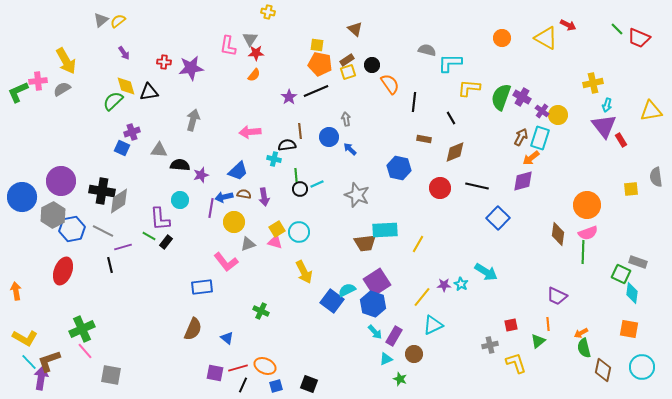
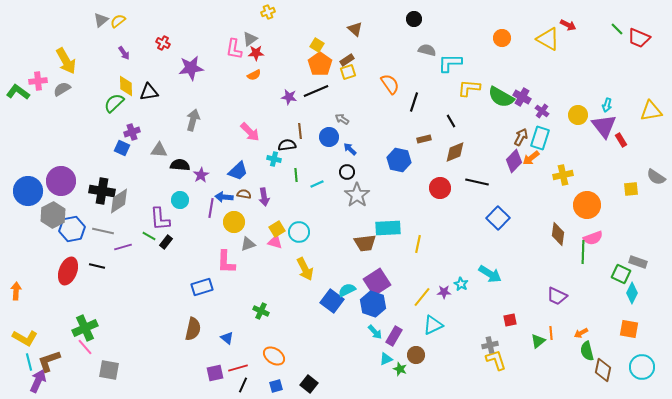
yellow cross at (268, 12): rotated 32 degrees counterclockwise
yellow triangle at (546, 38): moved 2 px right, 1 px down
gray triangle at (250, 39): rotated 21 degrees clockwise
yellow square at (317, 45): rotated 24 degrees clockwise
pink L-shape at (228, 46): moved 6 px right, 3 px down
red cross at (164, 62): moved 1 px left, 19 px up; rotated 24 degrees clockwise
orange pentagon at (320, 64): rotated 25 degrees clockwise
black circle at (372, 65): moved 42 px right, 46 px up
orange semicircle at (254, 75): rotated 24 degrees clockwise
yellow cross at (593, 83): moved 30 px left, 92 px down
yellow diamond at (126, 86): rotated 15 degrees clockwise
green L-shape at (18, 92): rotated 60 degrees clockwise
purple star at (289, 97): rotated 28 degrees counterclockwise
green semicircle at (501, 97): rotated 80 degrees counterclockwise
green semicircle at (113, 101): moved 1 px right, 2 px down
black line at (414, 102): rotated 12 degrees clockwise
yellow circle at (558, 115): moved 20 px right
black line at (451, 118): moved 3 px down
gray arrow at (346, 119): moved 4 px left; rotated 48 degrees counterclockwise
pink arrow at (250, 132): rotated 130 degrees counterclockwise
brown rectangle at (424, 139): rotated 24 degrees counterclockwise
blue hexagon at (399, 168): moved 8 px up
purple star at (201, 175): rotated 14 degrees counterclockwise
gray semicircle at (656, 177): rotated 48 degrees counterclockwise
purple diamond at (523, 181): moved 9 px left, 20 px up; rotated 30 degrees counterclockwise
black line at (477, 186): moved 4 px up
black circle at (300, 189): moved 47 px right, 17 px up
gray star at (357, 195): rotated 15 degrees clockwise
blue circle at (22, 197): moved 6 px right, 6 px up
blue arrow at (224, 197): rotated 18 degrees clockwise
cyan rectangle at (385, 230): moved 3 px right, 2 px up
gray line at (103, 231): rotated 15 degrees counterclockwise
pink semicircle at (588, 233): moved 5 px right, 5 px down
yellow line at (418, 244): rotated 18 degrees counterclockwise
pink L-shape at (226, 262): rotated 40 degrees clockwise
black line at (110, 265): moved 13 px left, 1 px down; rotated 63 degrees counterclockwise
red ellipse at (63, 271): moved 5 px right
yellow arrow at (304, 272): moved 1 px right, 3 px up
cyan arrow at (486, 272): moved 4 px right, 2 px down
purple star at (444, 285): moved 7 px down
blue rectangle at (202, 287): rotated 10 degrees counterclockwise
orange arrow at (16, 291): rotated 12 degrees clockwise
cyan diamond at (632, 293): rotated 20 degrees clockwise
orange line at (548, 324): moved 3 px right, 9 px down
red square at (511, 325): moved 1 px left, 5 px up
green cross at (82, 329): moved 3 px right, 1 px up
brown semicircle at (193, 329): rotated 10 degrees counterclockwise
green semicircle at (584, 348): moved 3 px right, 3 px down
pink line at (85, 351): moved 4 px up
brown circle at (414, 354): moved 2 px right, 1 px down
cyan line at (29, 362): rotated 30 degrees clockwise
yellow L-shape at (516, 363): moved 20 px left, 3 px up
orange ellipse at (265, 366): moved 9 px right, 10 px up; rotated 10 degrees clockwise
purple square at (215, 373): rotated 24 degrees counterclockwise
gray square at (111, 375): moved 2 px left, 5 px up
purple arrow at (41, 378): moved 3 px left, 3 px down; rotated 15 degrees clockwise
green star at (400, 379): moved 10 px up
black square at (309, 384): rotated 18 degrees clockwise
